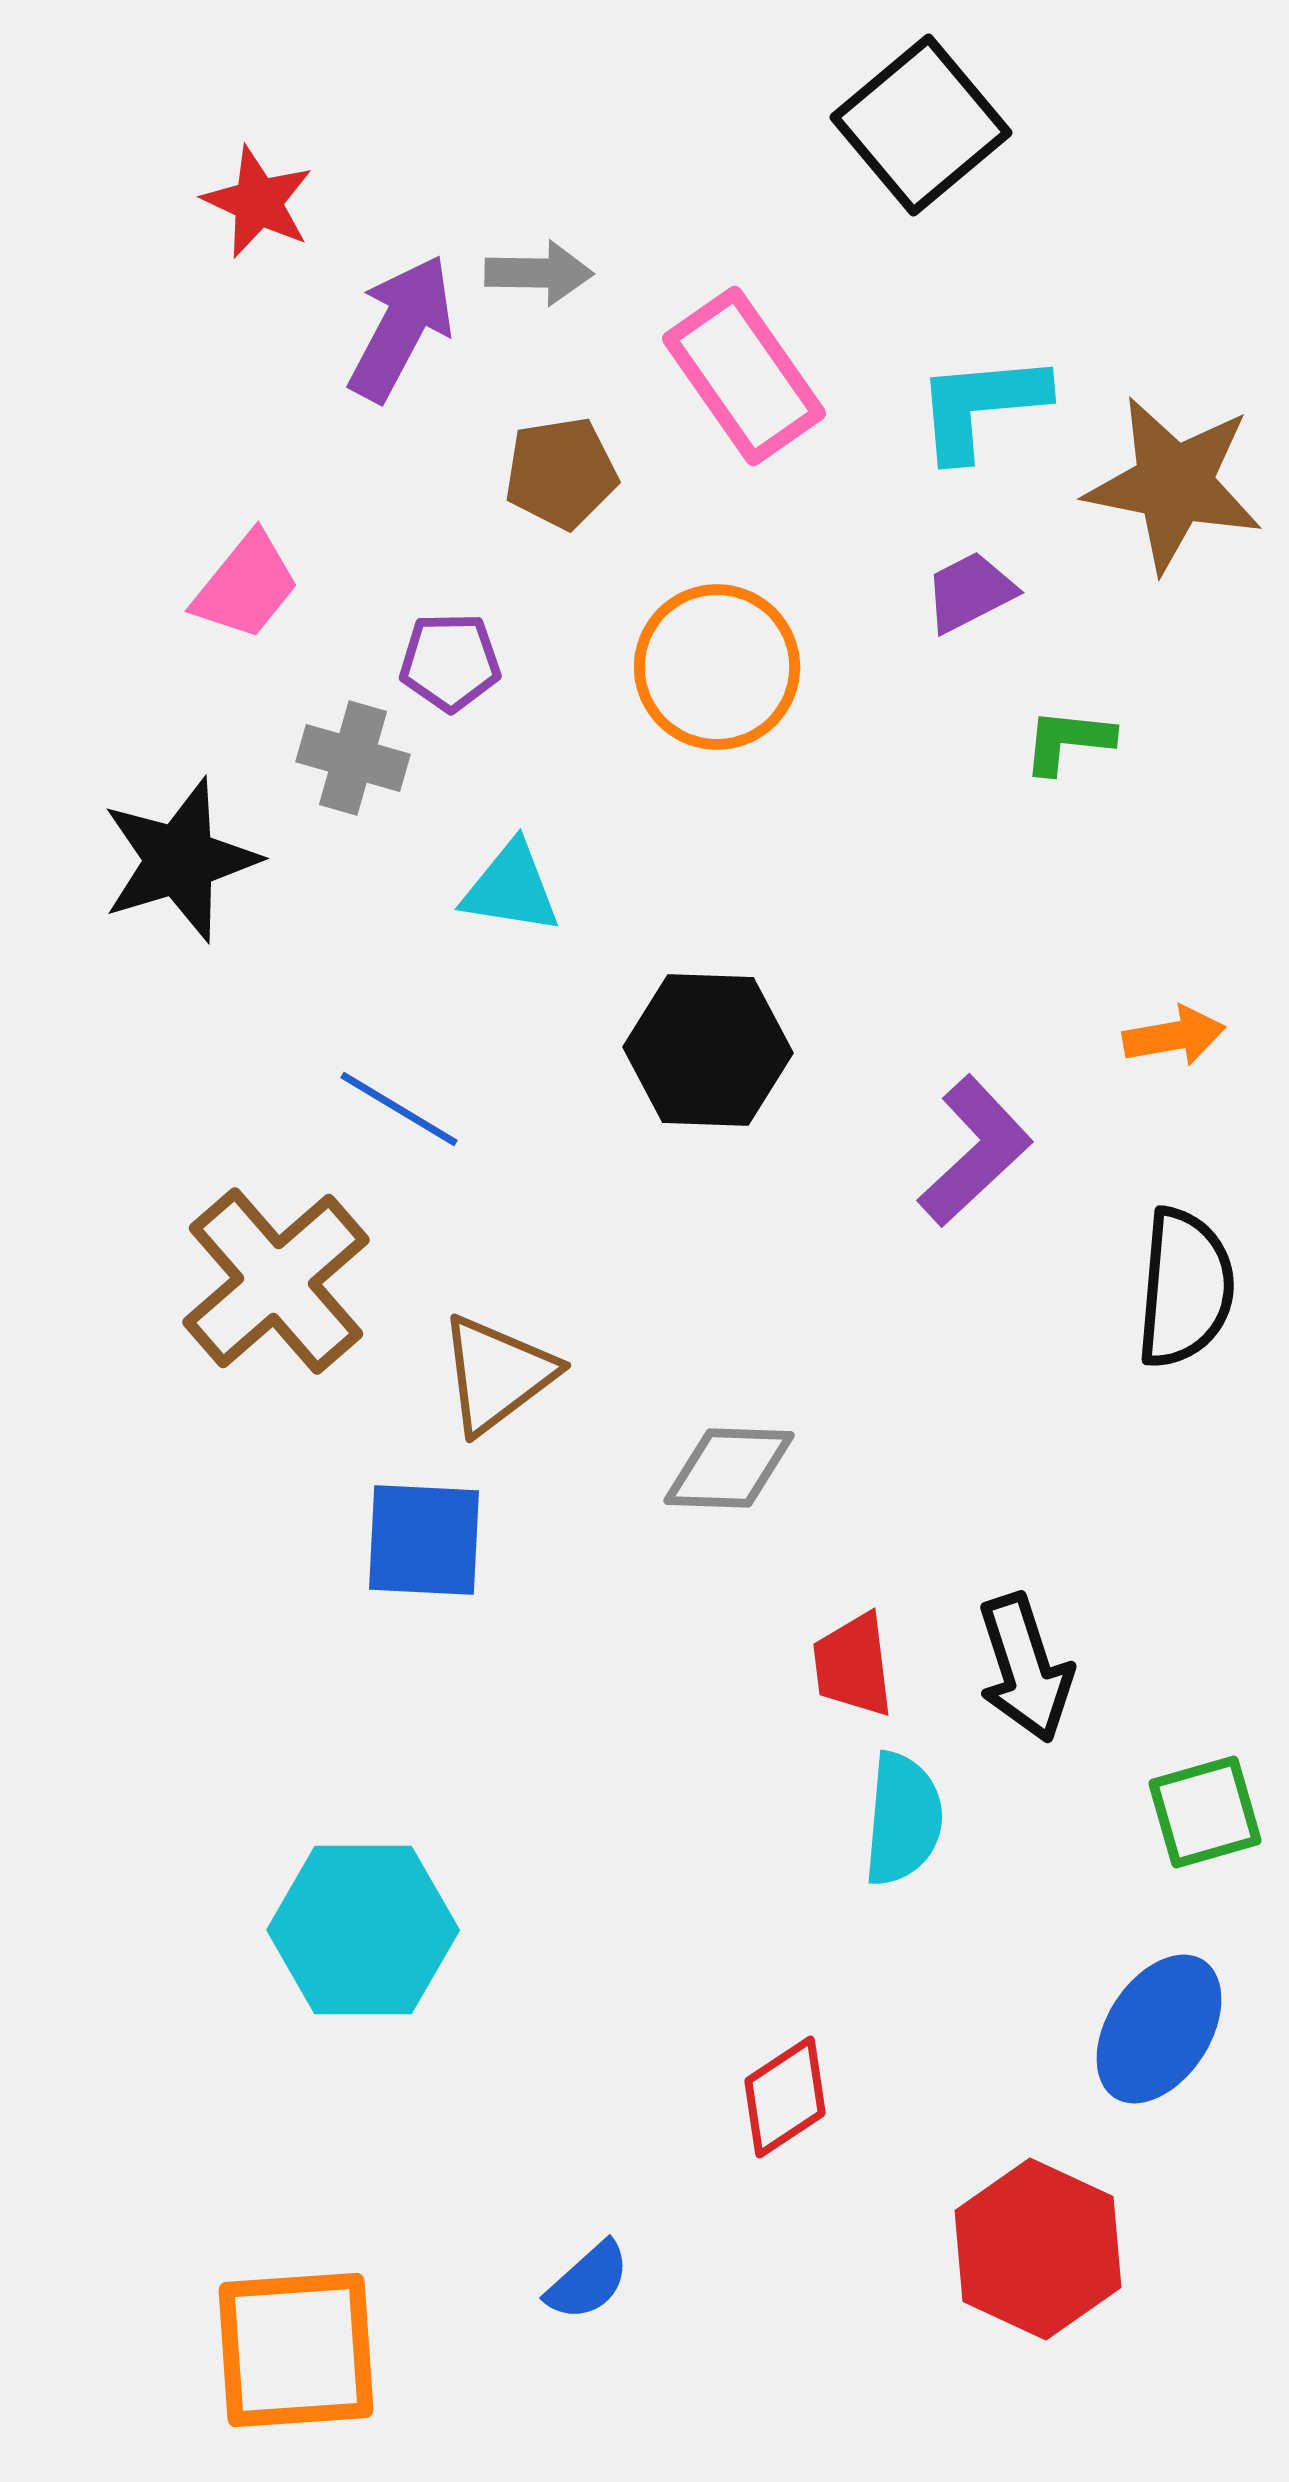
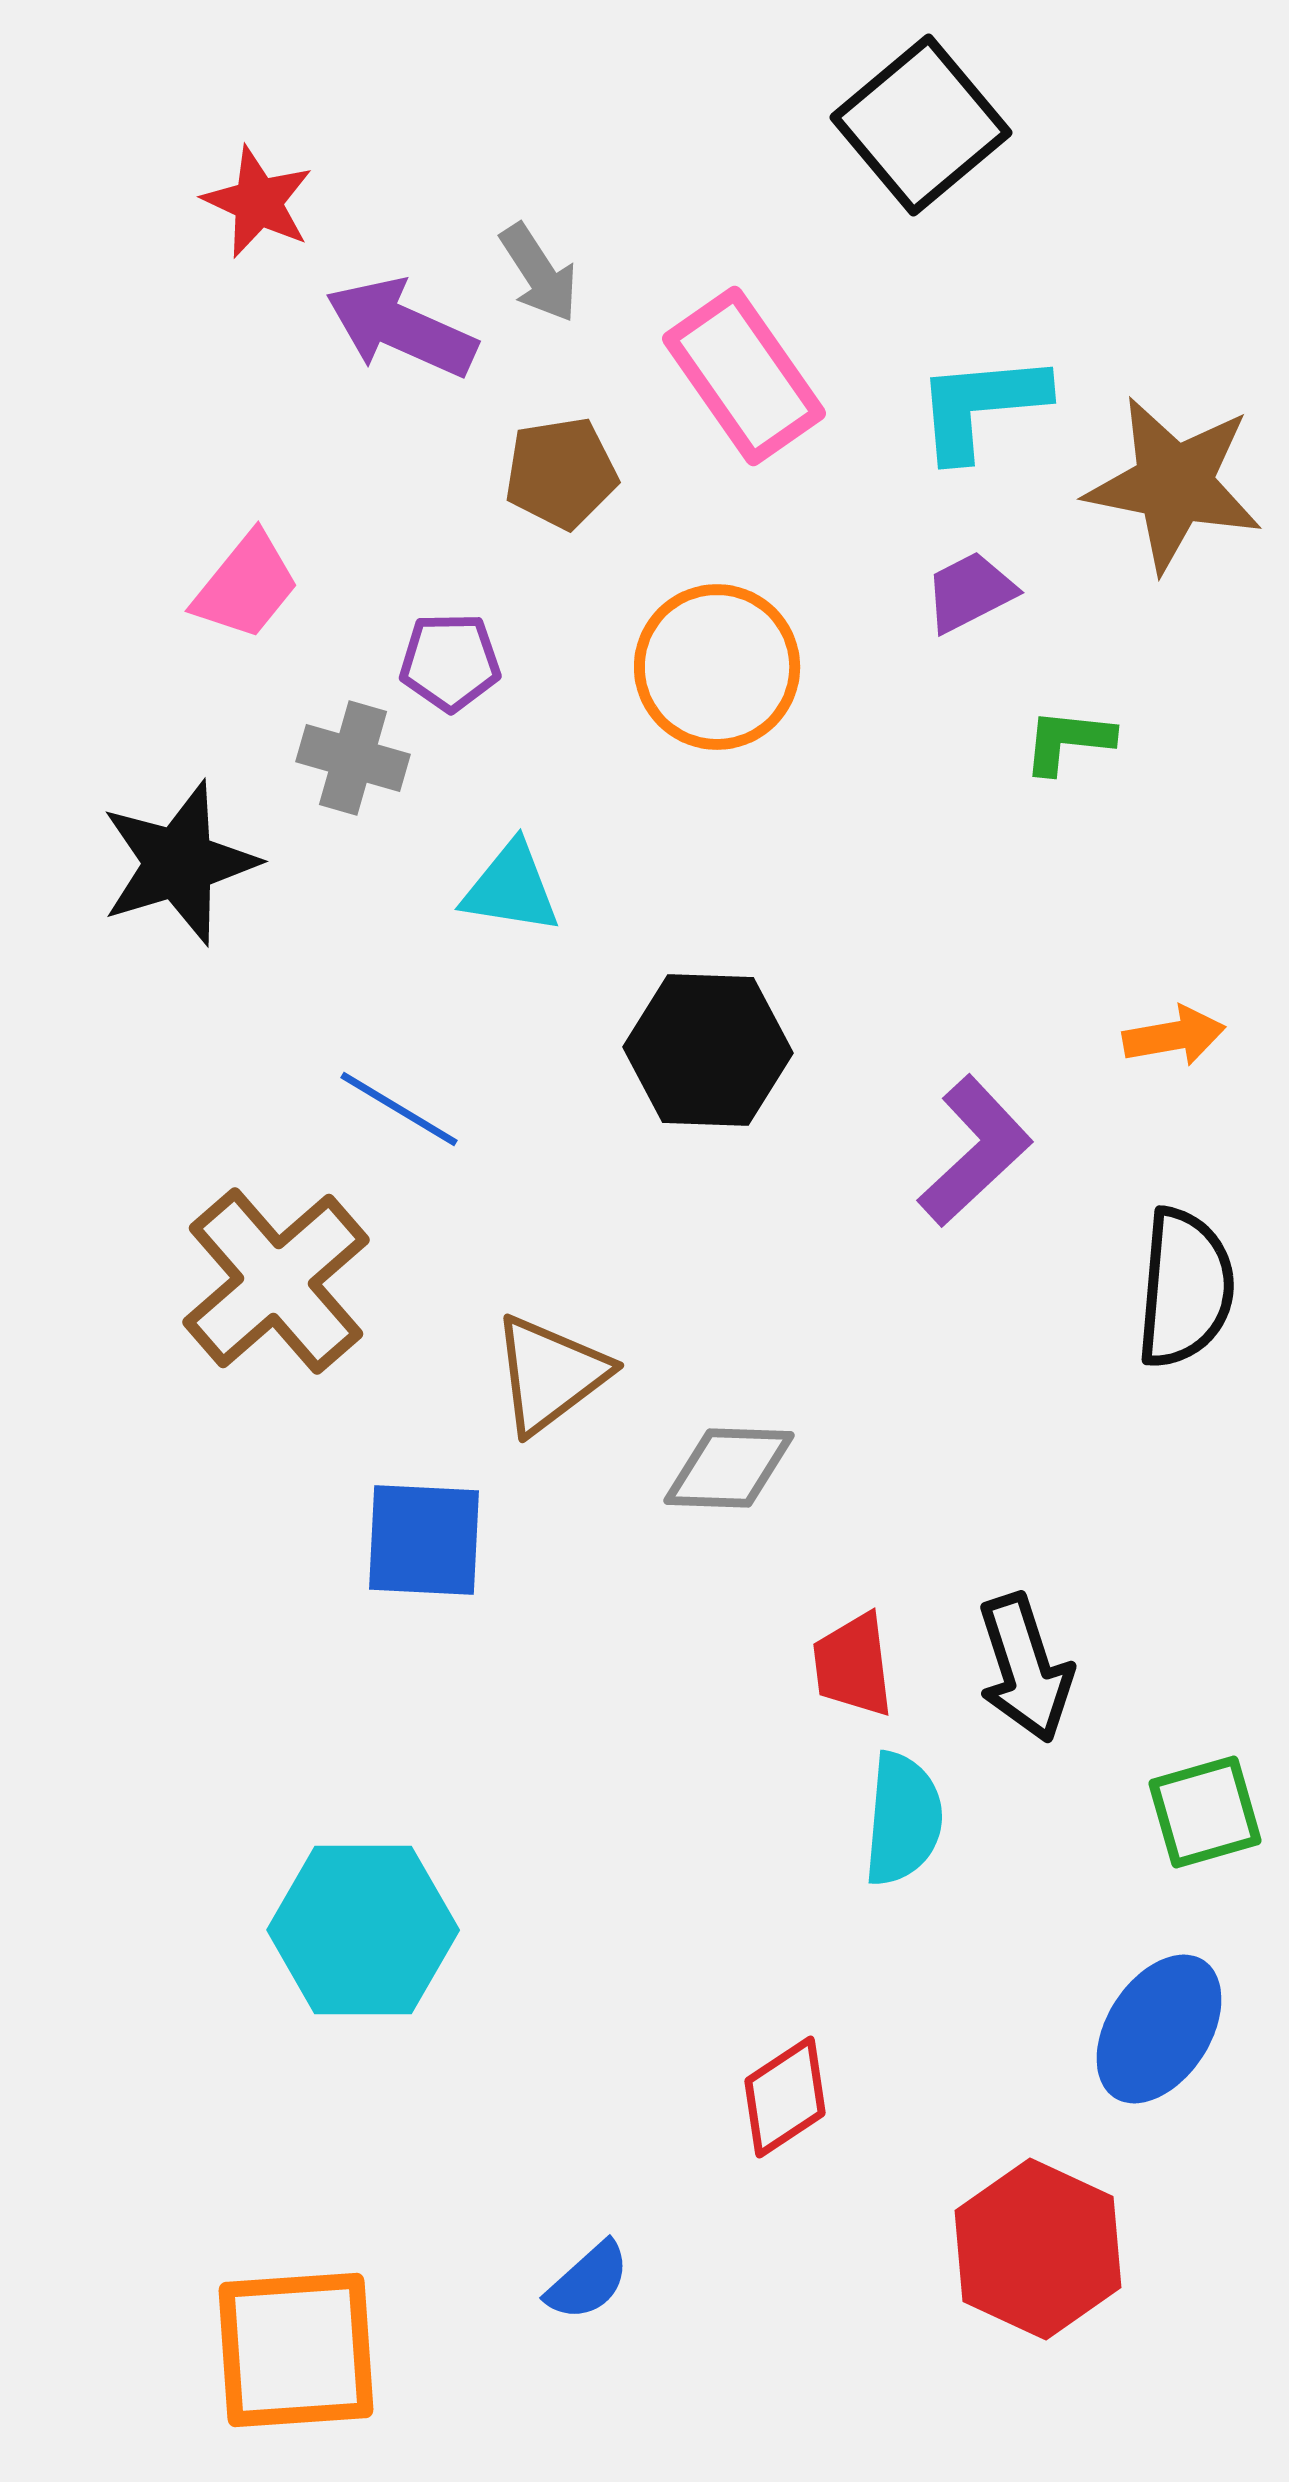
gray arrow: rotated 56 degrees clockwise
purple arrow: rotated 94 degrees counterclockwise
black star: moved 1 px left, 3 px down
brown triangle: moved 53 px right
